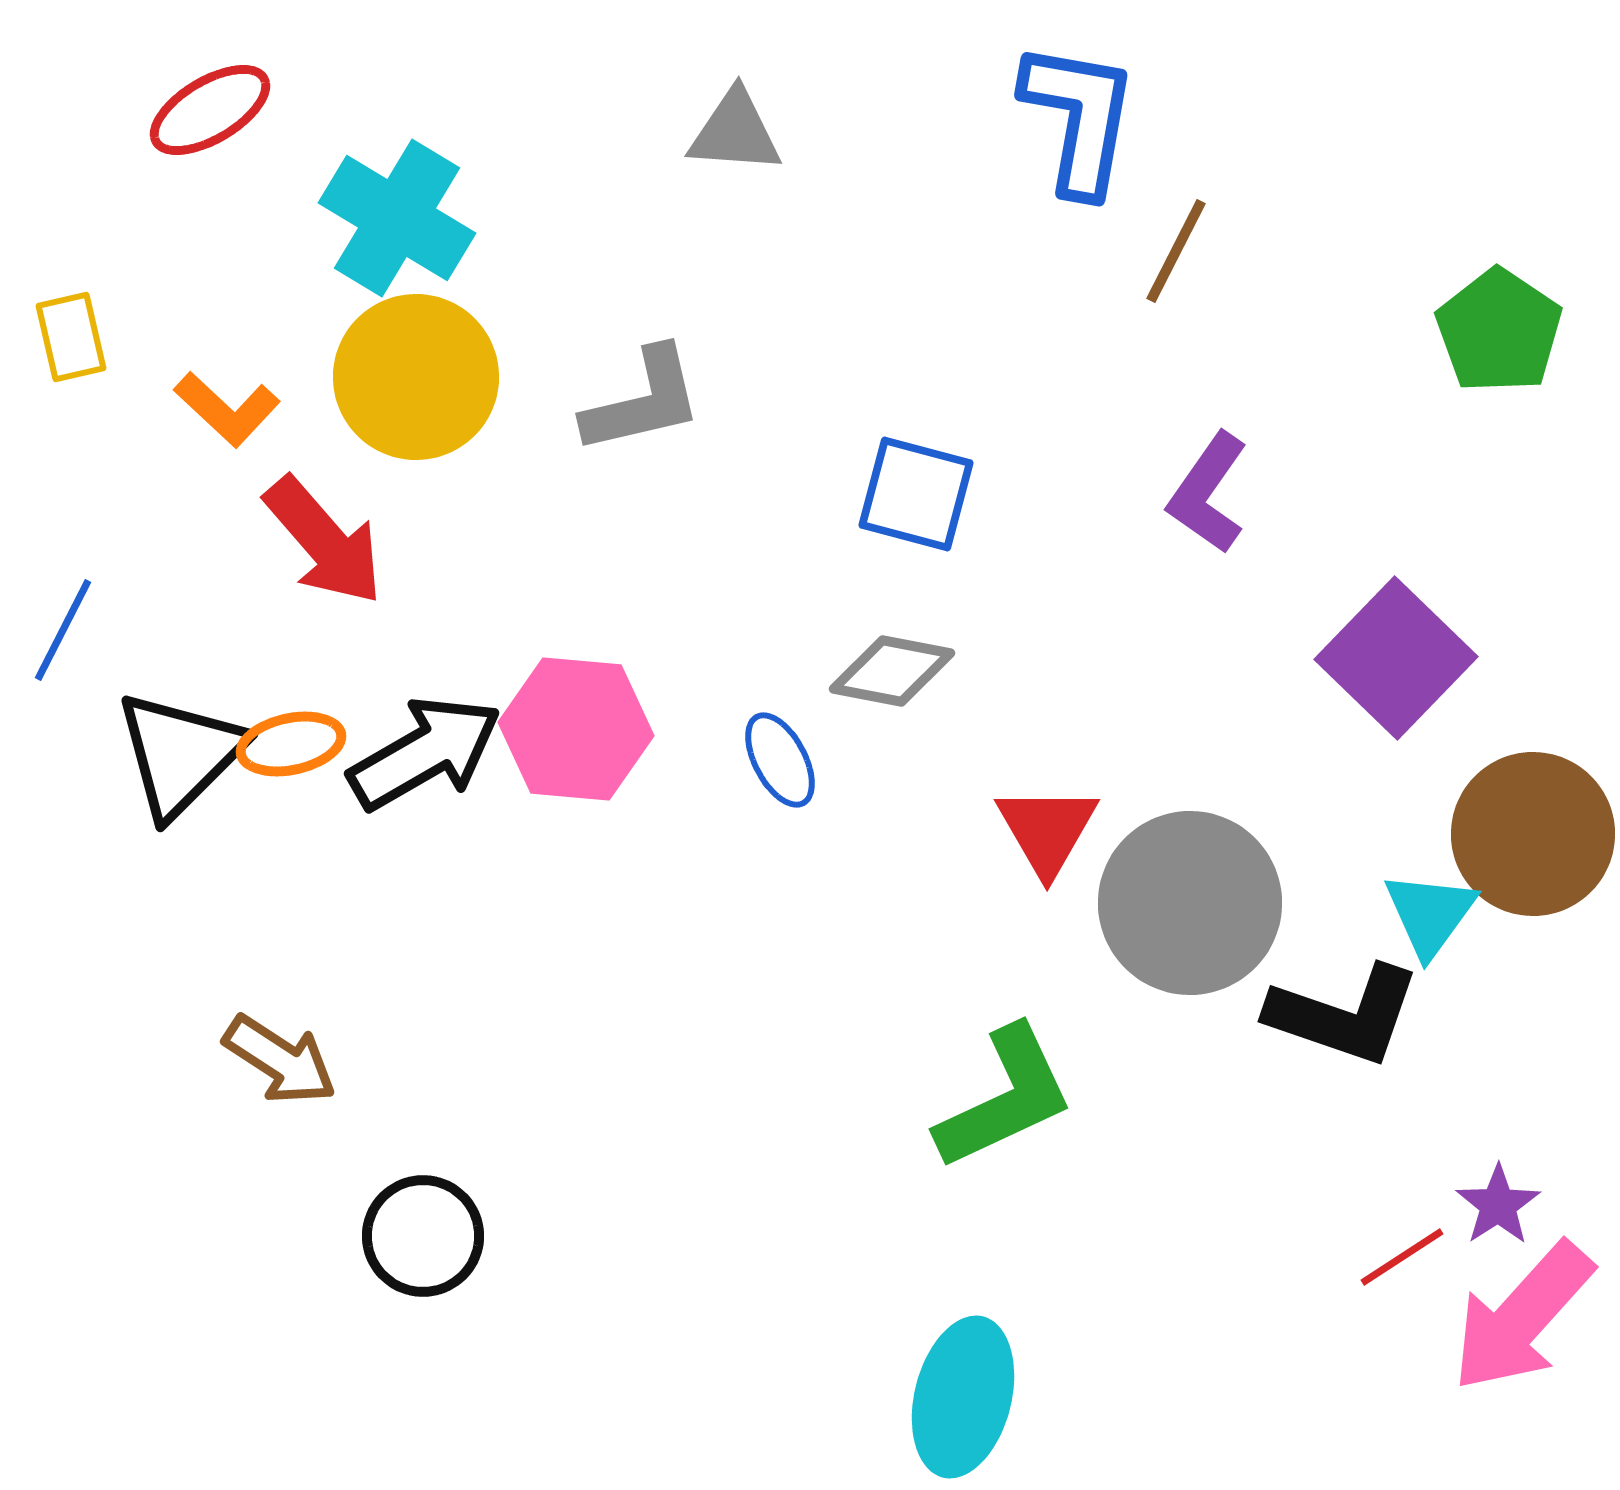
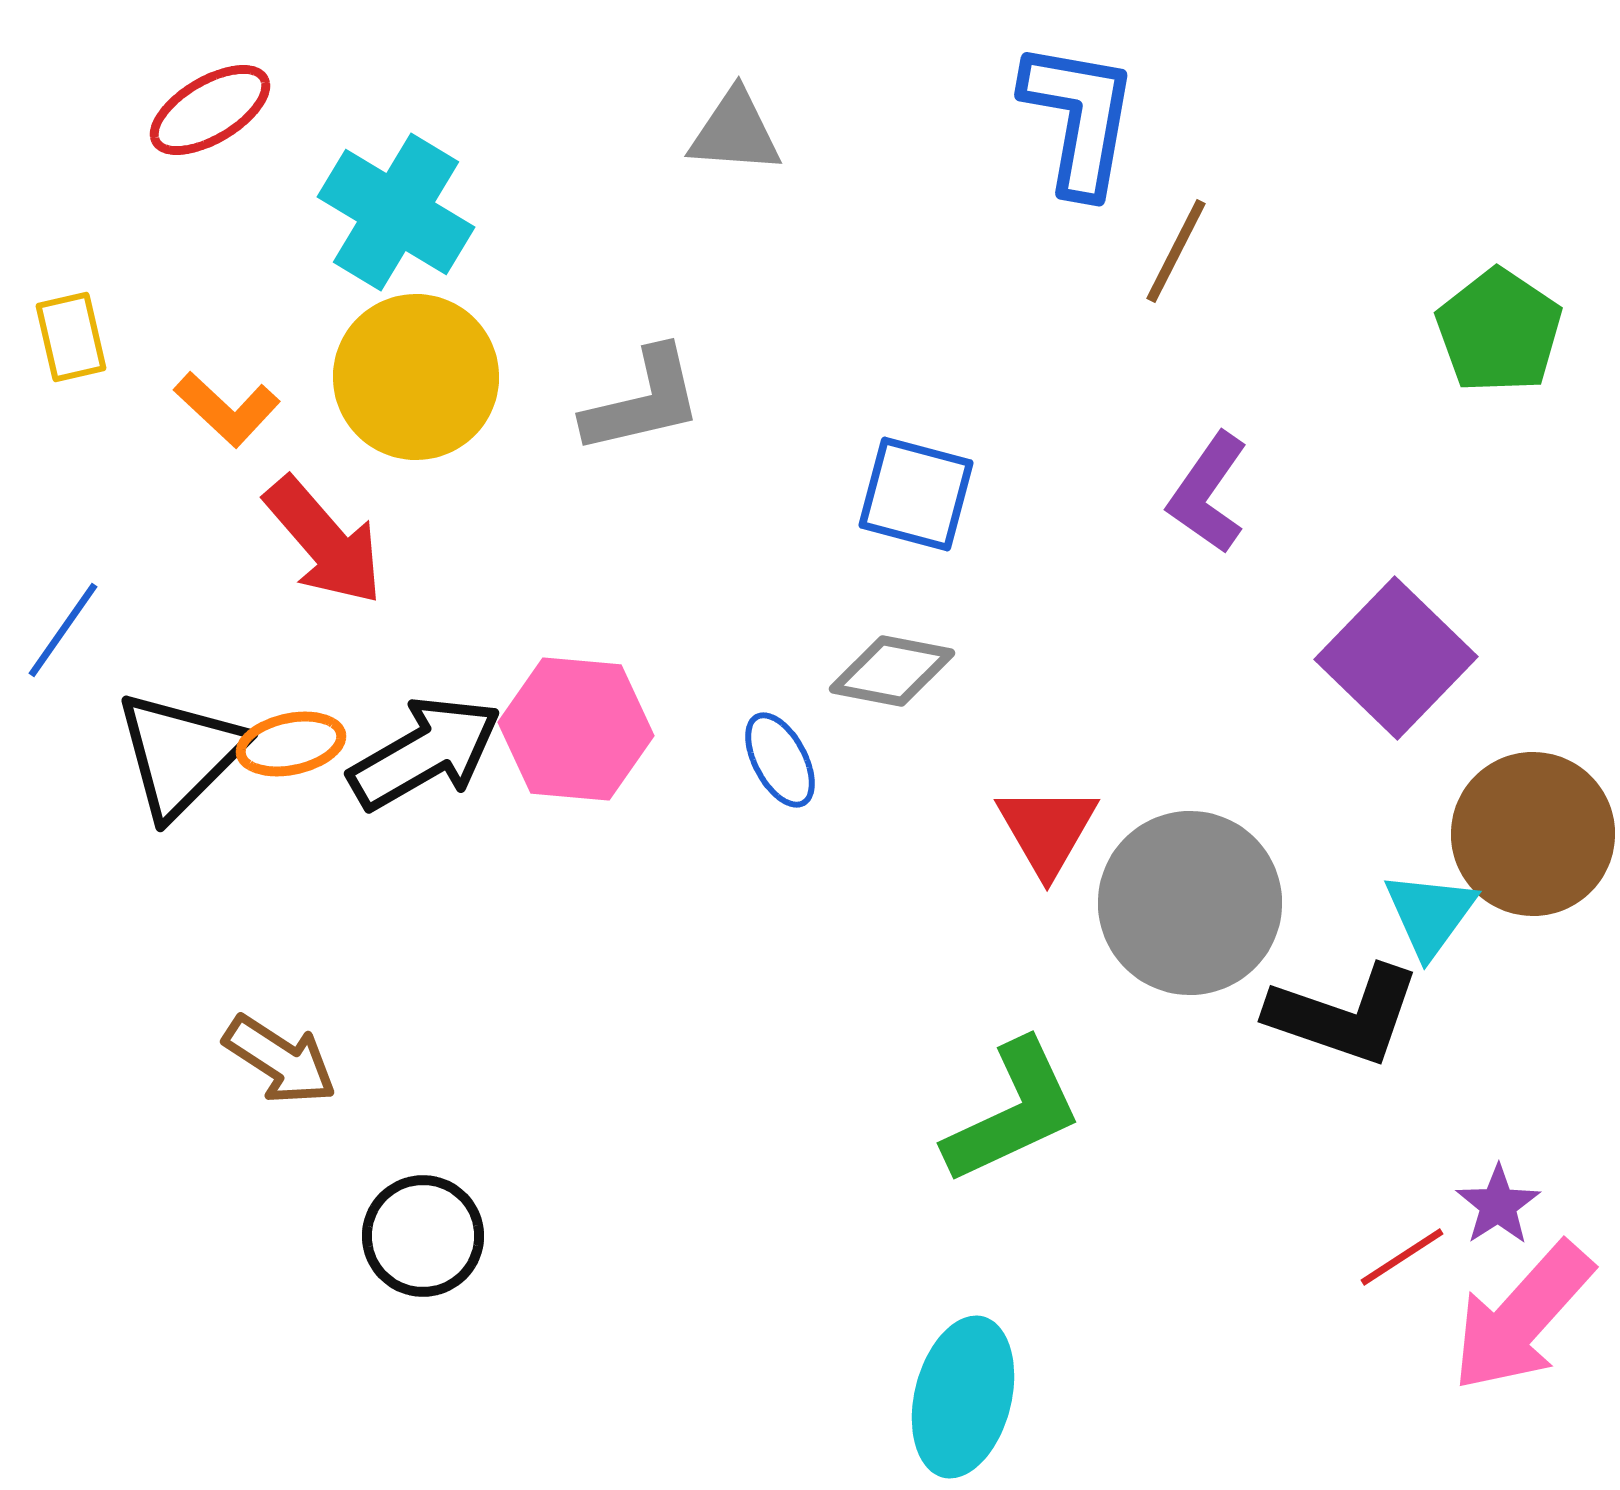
cyan cross: moved 1 px left, 6 px up
blue line: rotated 8 degrees clockwise
green L-shape: moved 8 px right, 14 px down
